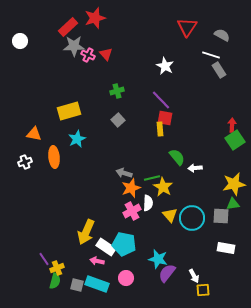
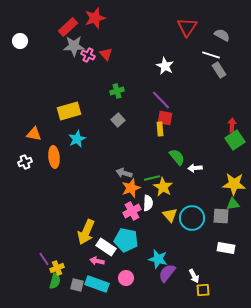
yellow star at (234, 184): rotated 15 degrees clockwise
cyan pentagon at (124, 244): moved 2 px right, 4 px up
